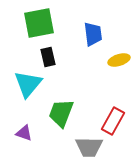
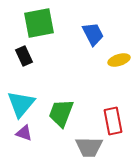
blue trapezoid: rotated 20 degrees counterclockwise
black rectangle: moved 24 px left, 1 px up; rotated 12 degrees counterclockwise
cyan triangle: moved 7 px left, 20 px down
red rectangle: rotated 40 degrees counterclockwise
